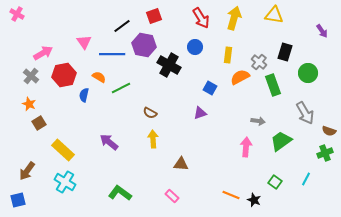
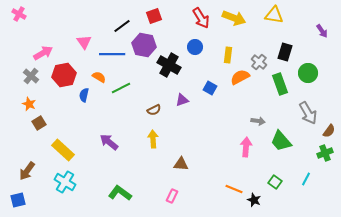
pink cross at (17, 14): moved 2 px right
yellow arrow at (234, 18): rotated 95 degrees clockwise
green rectangle at (273, 85): moved 7 px right, 1 px up
brown semicircle at (150, 113): moved 4 px right, 3 px up; rotated 56 degrees counterclockwise
purple triangle at (200, 113): moved 18 px left, 13 px up
gray arrow at (305, 113): moved 3 px right
brown semicircle at (329, 131): rotated 72 degrees counterclockwise
green trapezoid at (281, 141): rotated 95 degrees counterclockwise
orange line at (231, 195): moved 3 px right, 6 px up
pink rectangle at (172, 196): rotated 72 degrees clockwise
